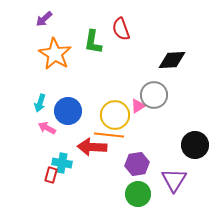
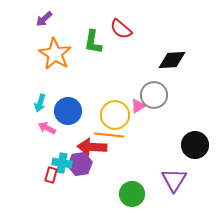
red semicircle: rotated 30 degrees counterclockwise
purple hexagon: moved 57 px left
green circle: moved 6 px left
